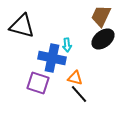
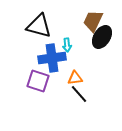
brown trapezoid: moved 8 px left, 5 px down
black triangle: moved 17 px right
black ellipse: moved 1 px left, 2 px up; rotated 20 degrees counterclockwise
blue cross: rotated 20 degrees counterclockwise
orange triangle: rotated 21 degrees counterclockwise
purple square: moved 2 px up
